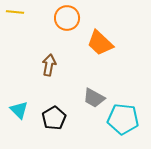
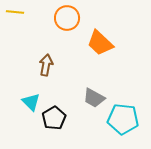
brown arrow: moved 3 px left
cyan triangle: moved 12 px right, 8 px up
